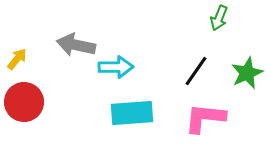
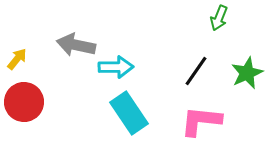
cyan rectangle: moved 3 px left; rotated 60 degrees clockwise
pink L-shape: moved 4 px left, 3 px down
